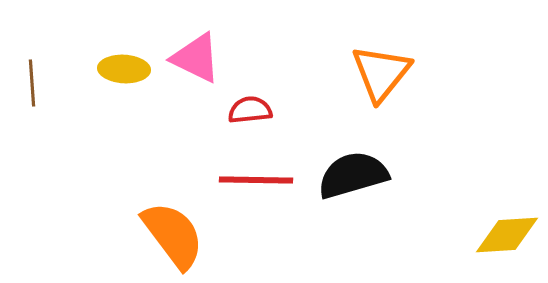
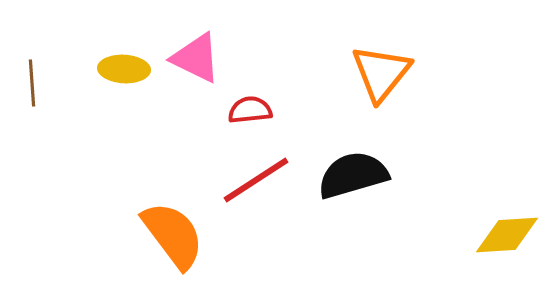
red line: rotated 34 degrees counterclockwise
